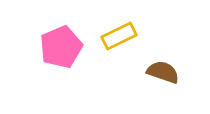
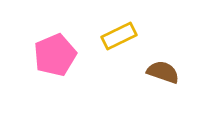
pink pentagon: moved 6 px left, 8 px down
